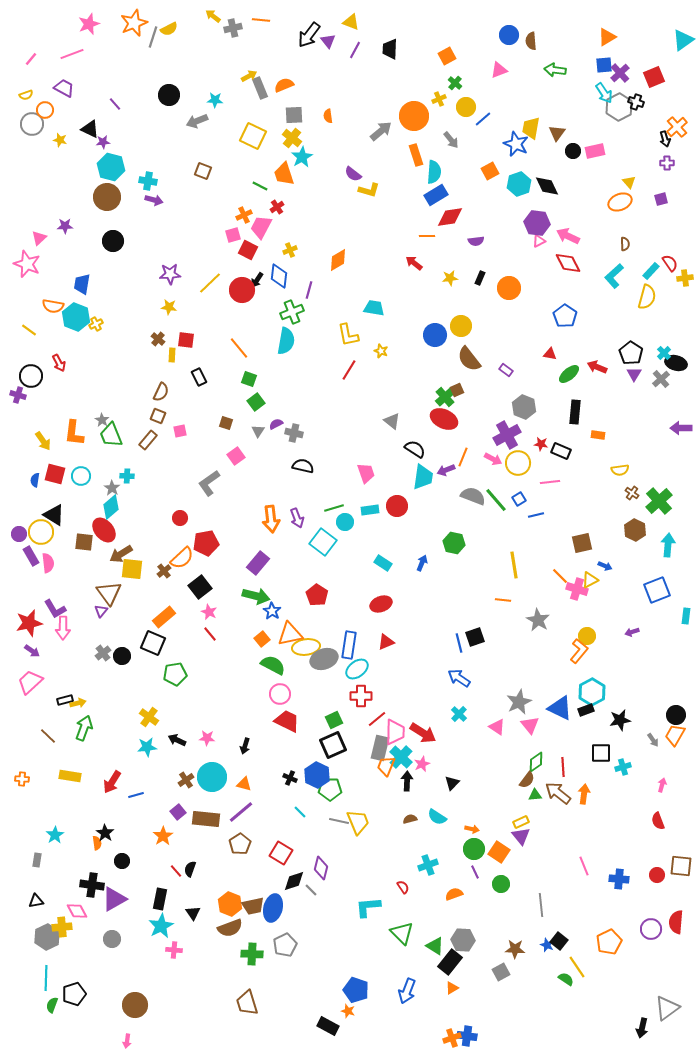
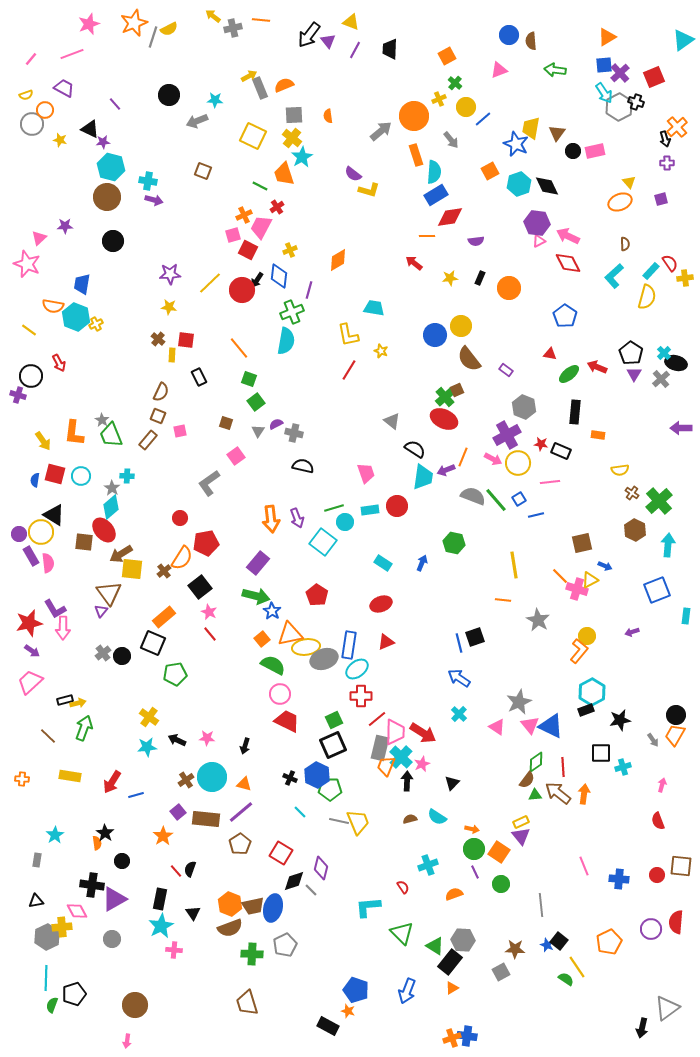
orange semicircle at (182, 558): rotated 15 degrees counterclockwise
blue triangle at (560, 708): moved 9 px left, 18 px down
